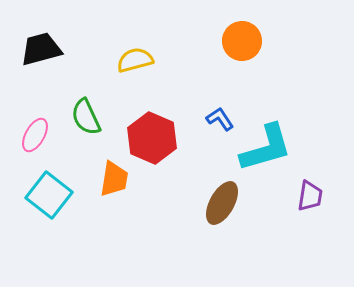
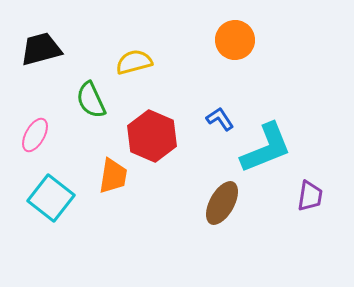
orange circle: moved 7 px left, 1 px up
yellow semicircle: moved 1 px left, 2 px down
green semicircle: moved 5 px right, 17 px up
red hexagon: moved 2 px up
cyan L-shape: rotated 6 degrees counterclockwise
orange trapezoid: moved 1 px left, 3 px up
cyan square: moved 2 px right, 3 px down
